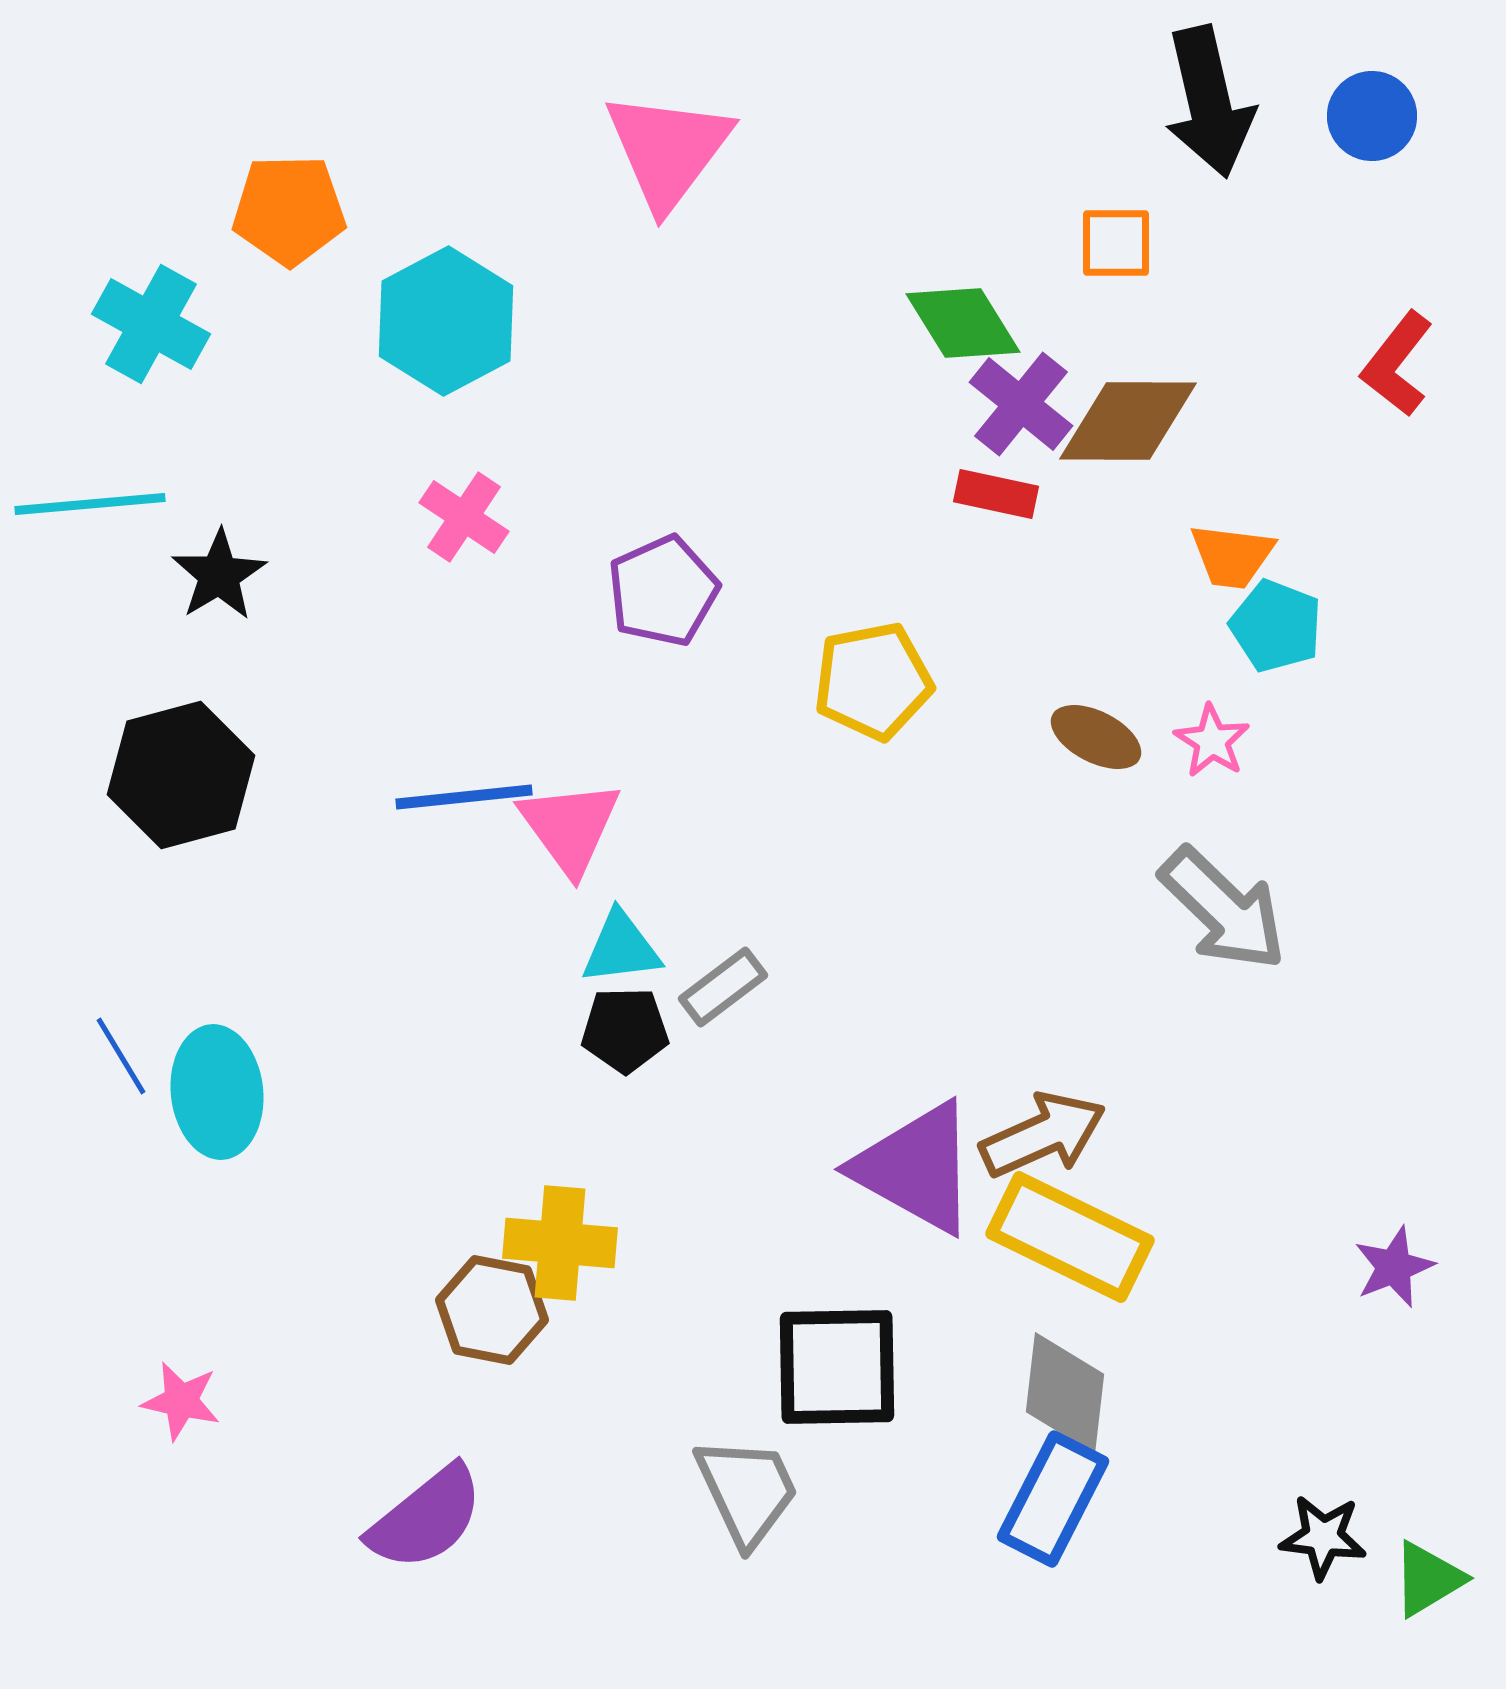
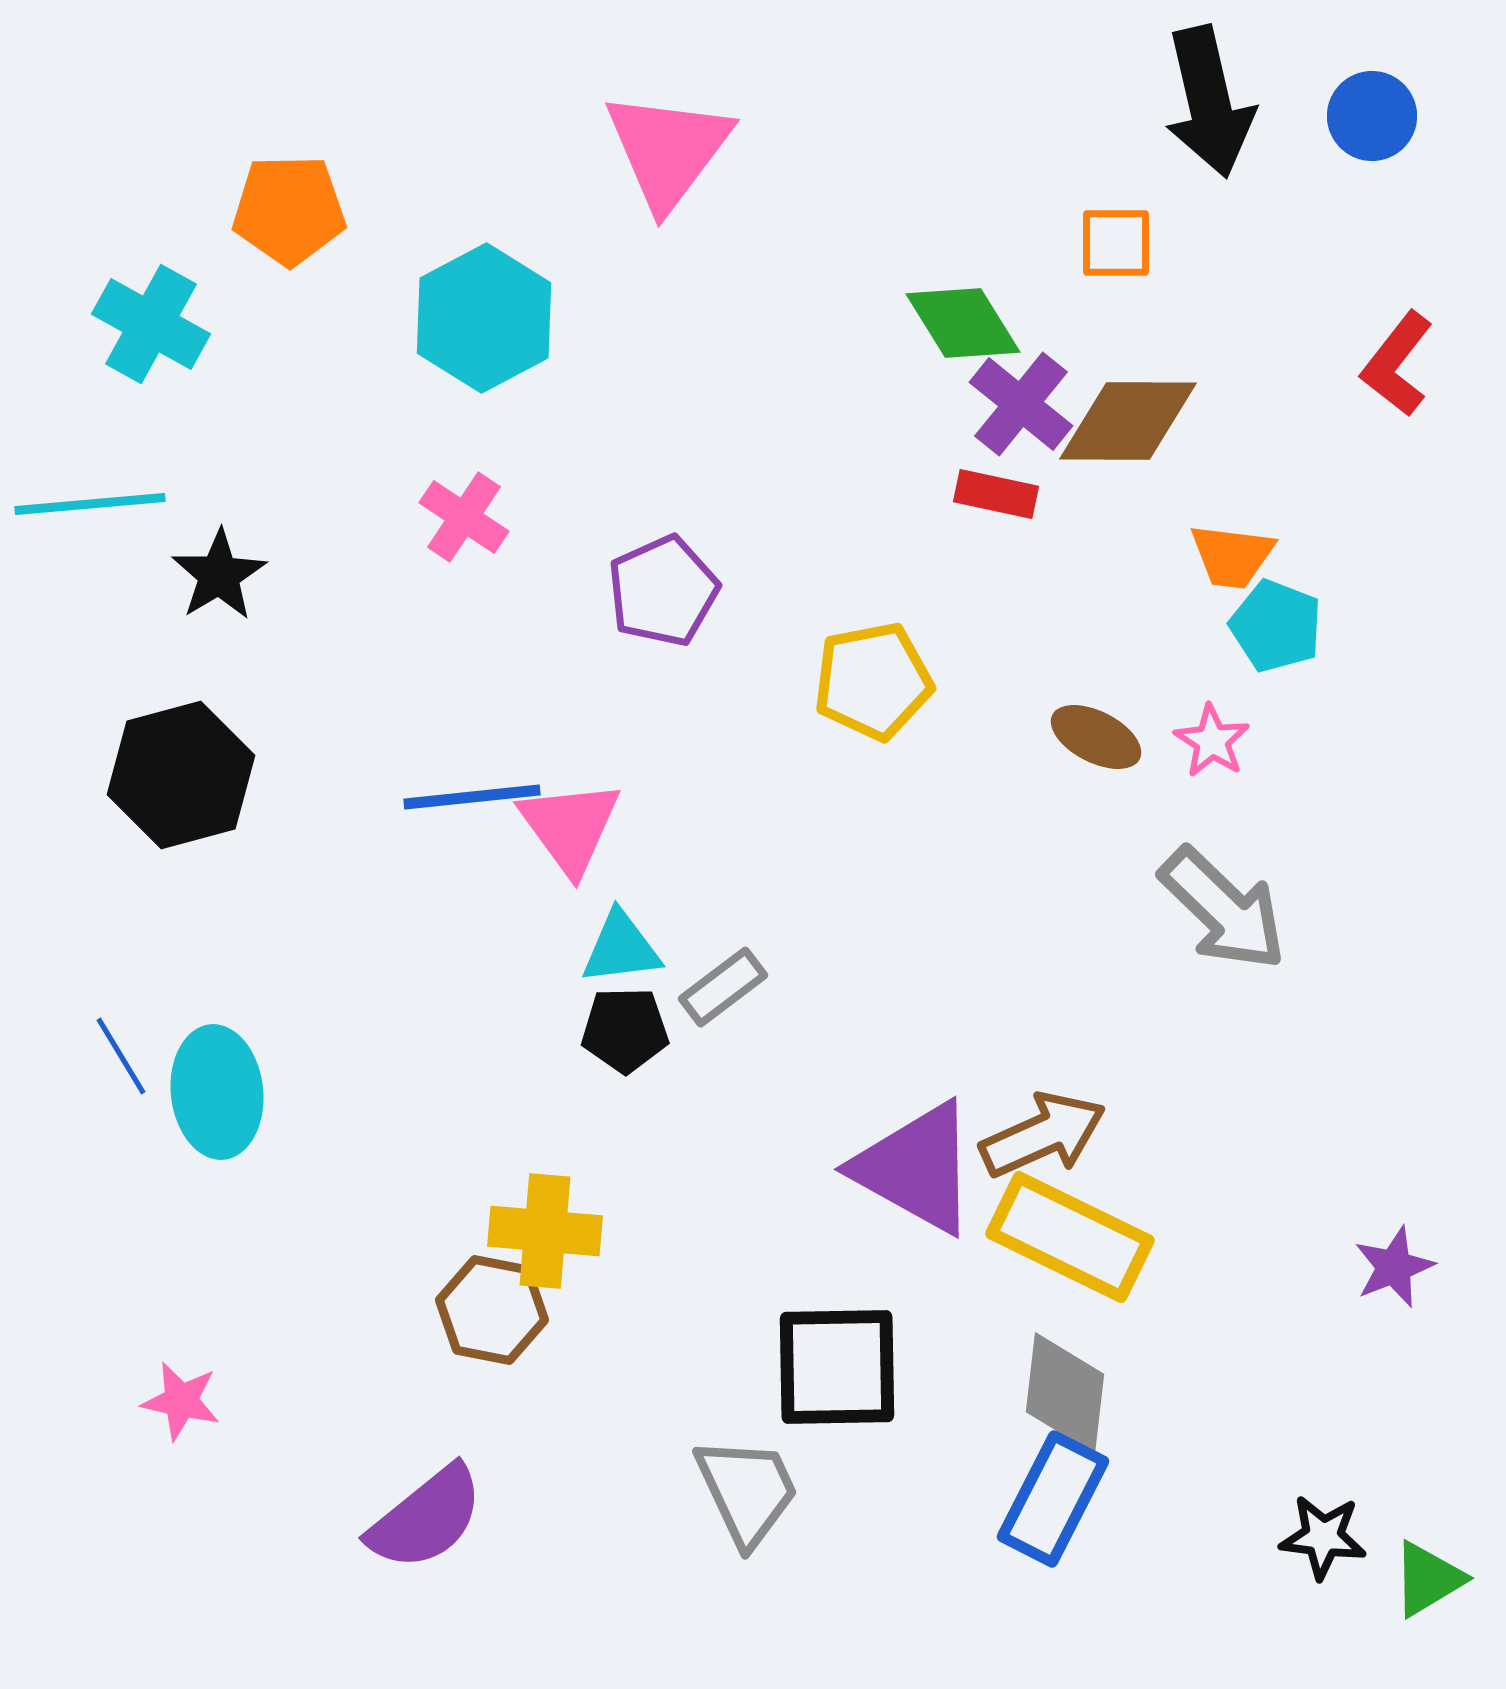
cyan hexagon at (446, 321): moved 38 px right, 3 px up
blue line at (464, 797): moved 8 px right
yellow cross at (560, 1243): moved 15 px left, 12 px up
